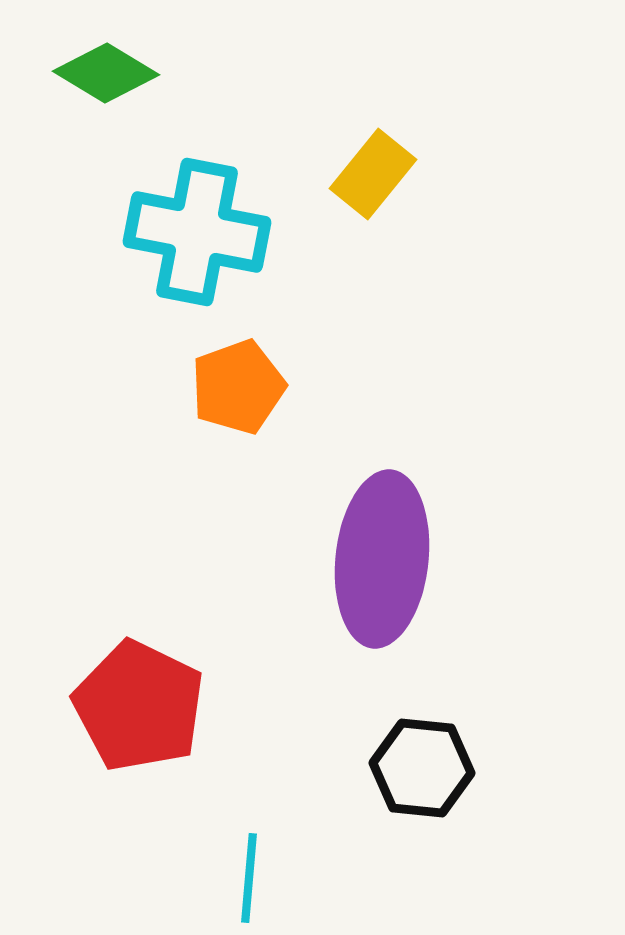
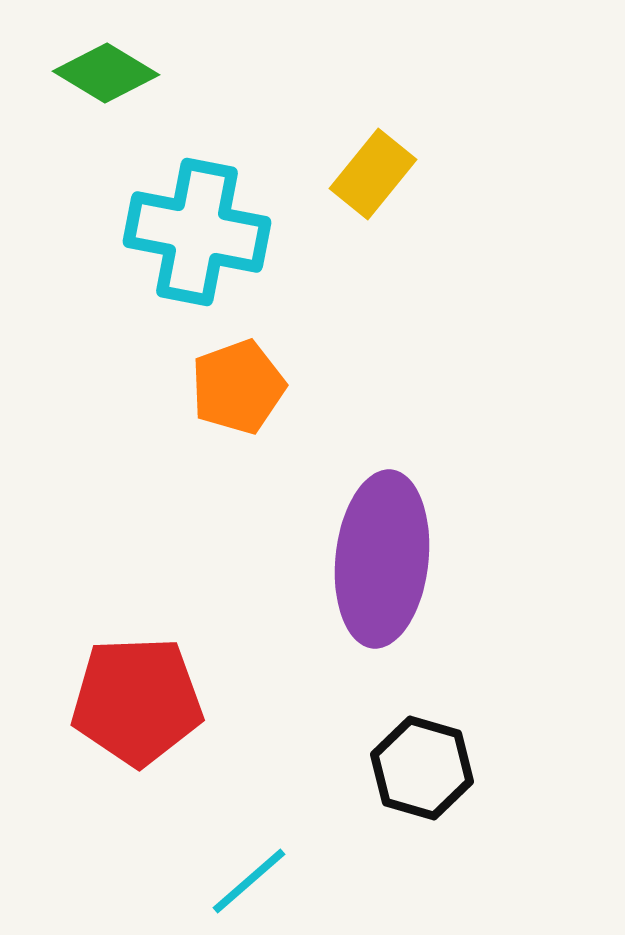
red pentagon: moved 2 px left, 5 px up; rotated 28 degrees counterclockwise
black hexagon: rotated 10 degrees clockwise
cyan line: moved 3 px down; rotated 44 degrees clockwise
